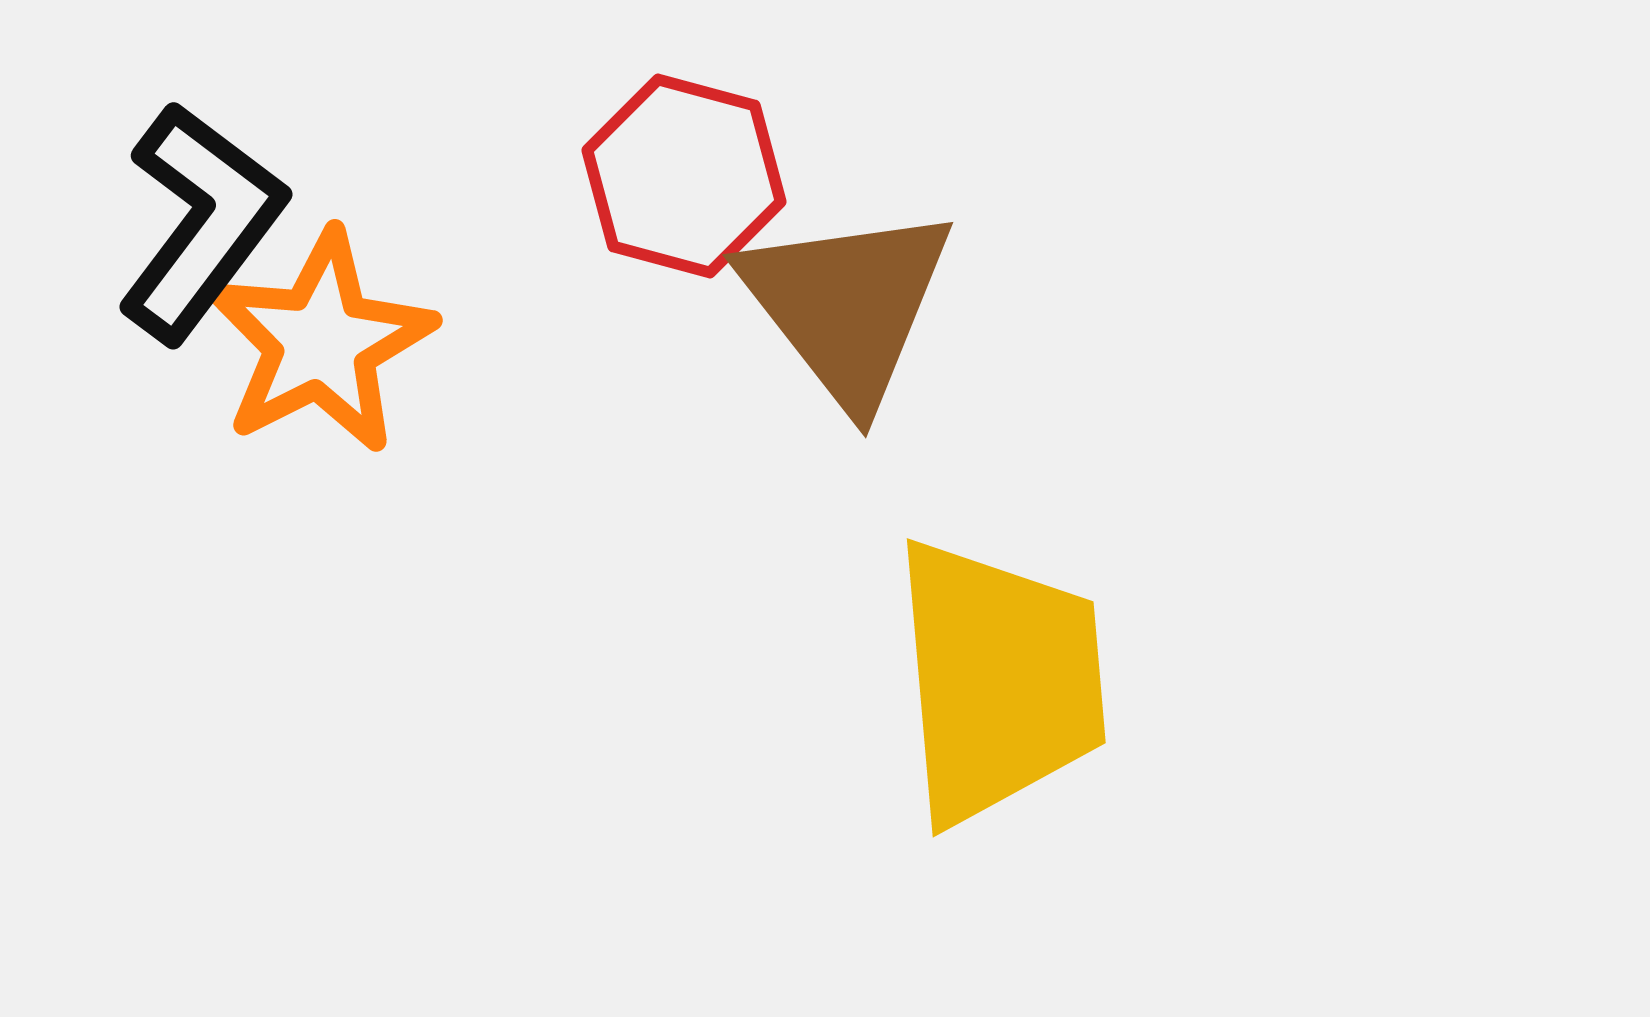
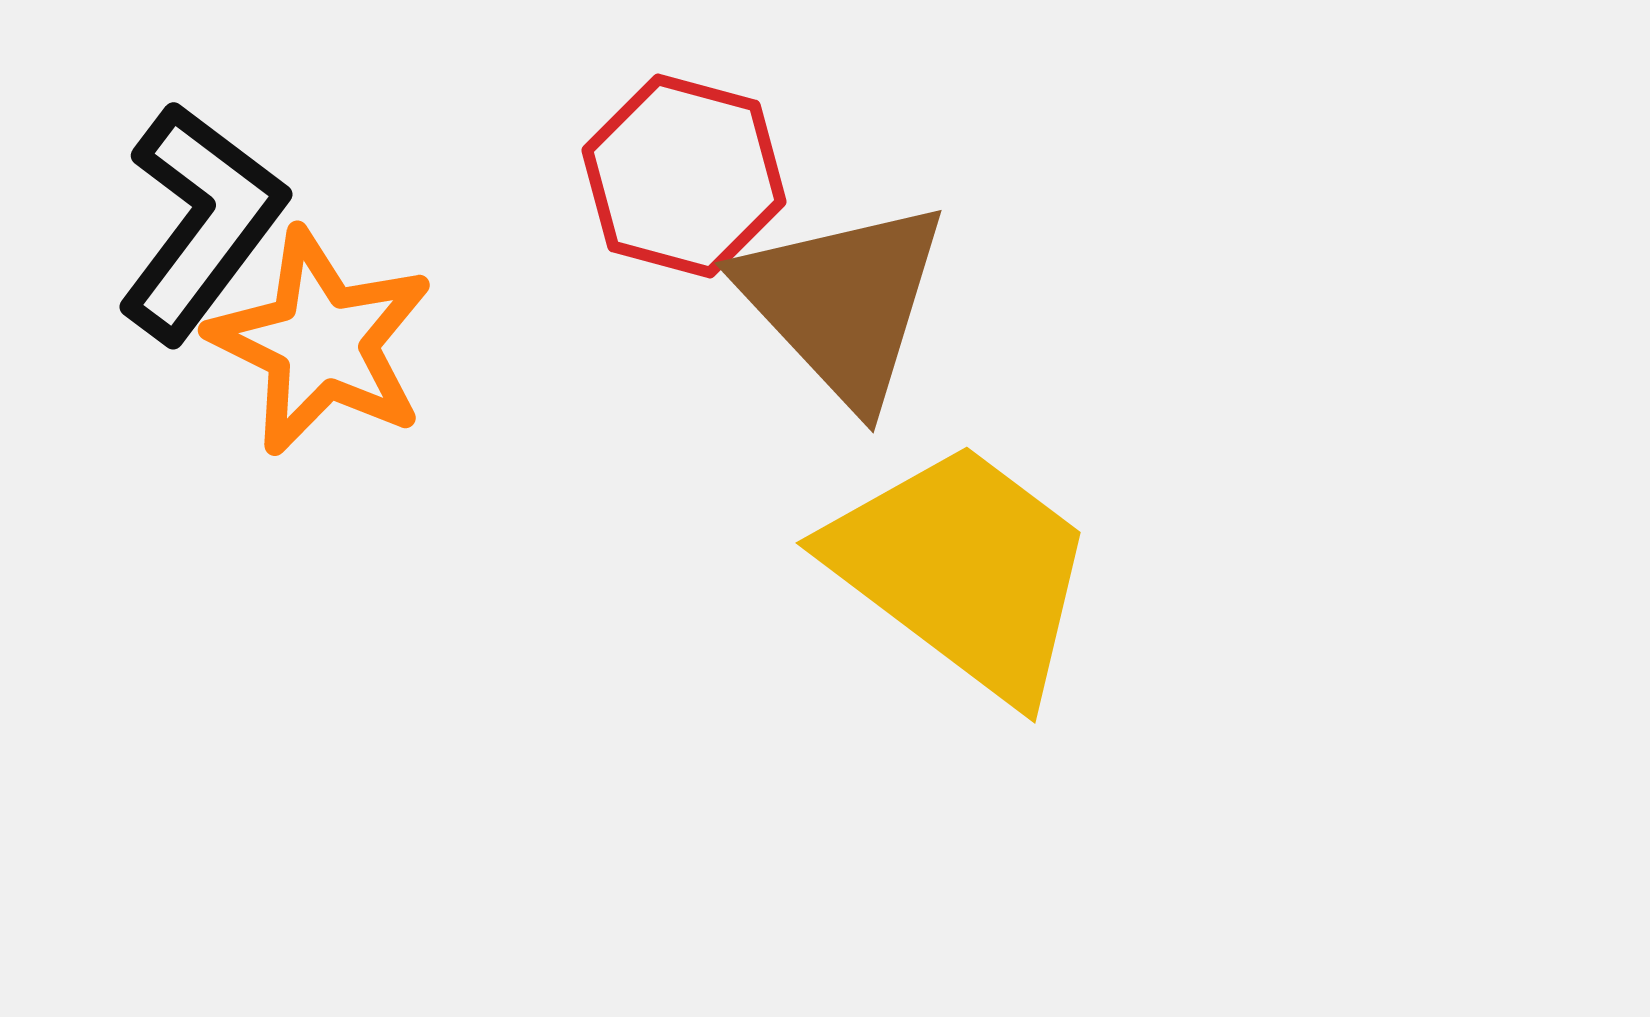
brown triangle: moved 4 px left, 3 px up; rotated 5 degrees counterclockwise
orange star: rotated 19 degrees counterclockwise
yellow trapezoid: moved 36 px left, 111 px up; rotated 48 degrees counterclockwise
